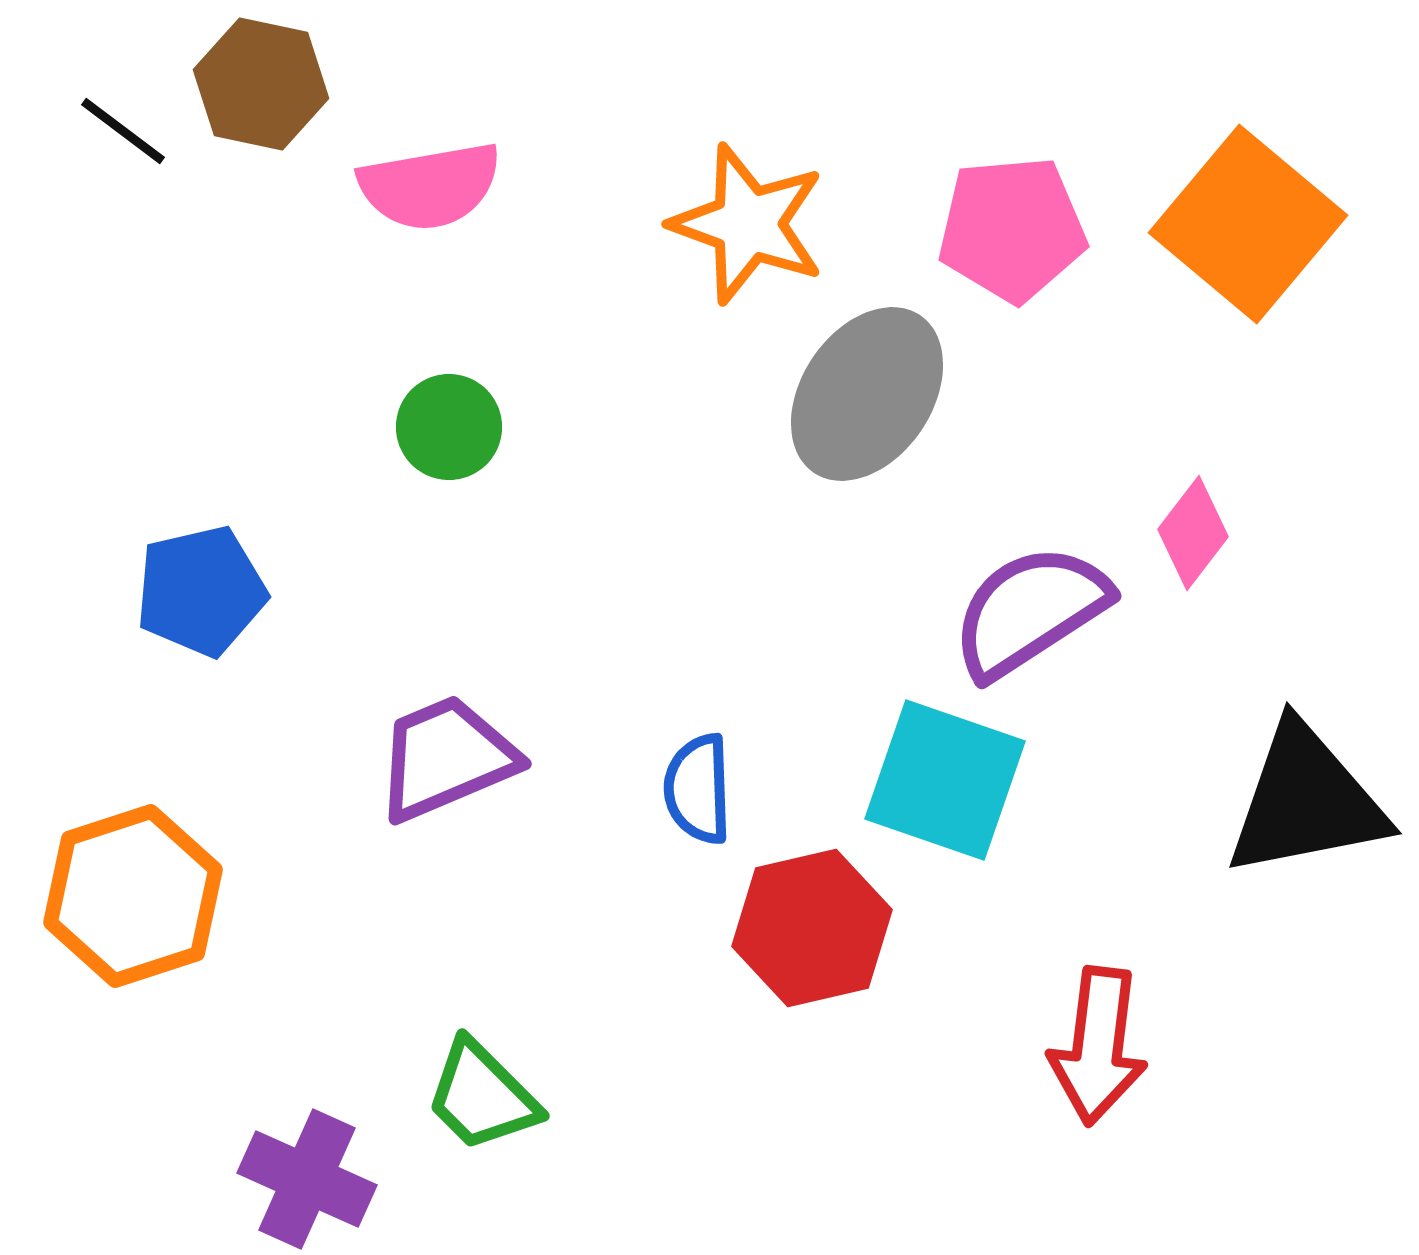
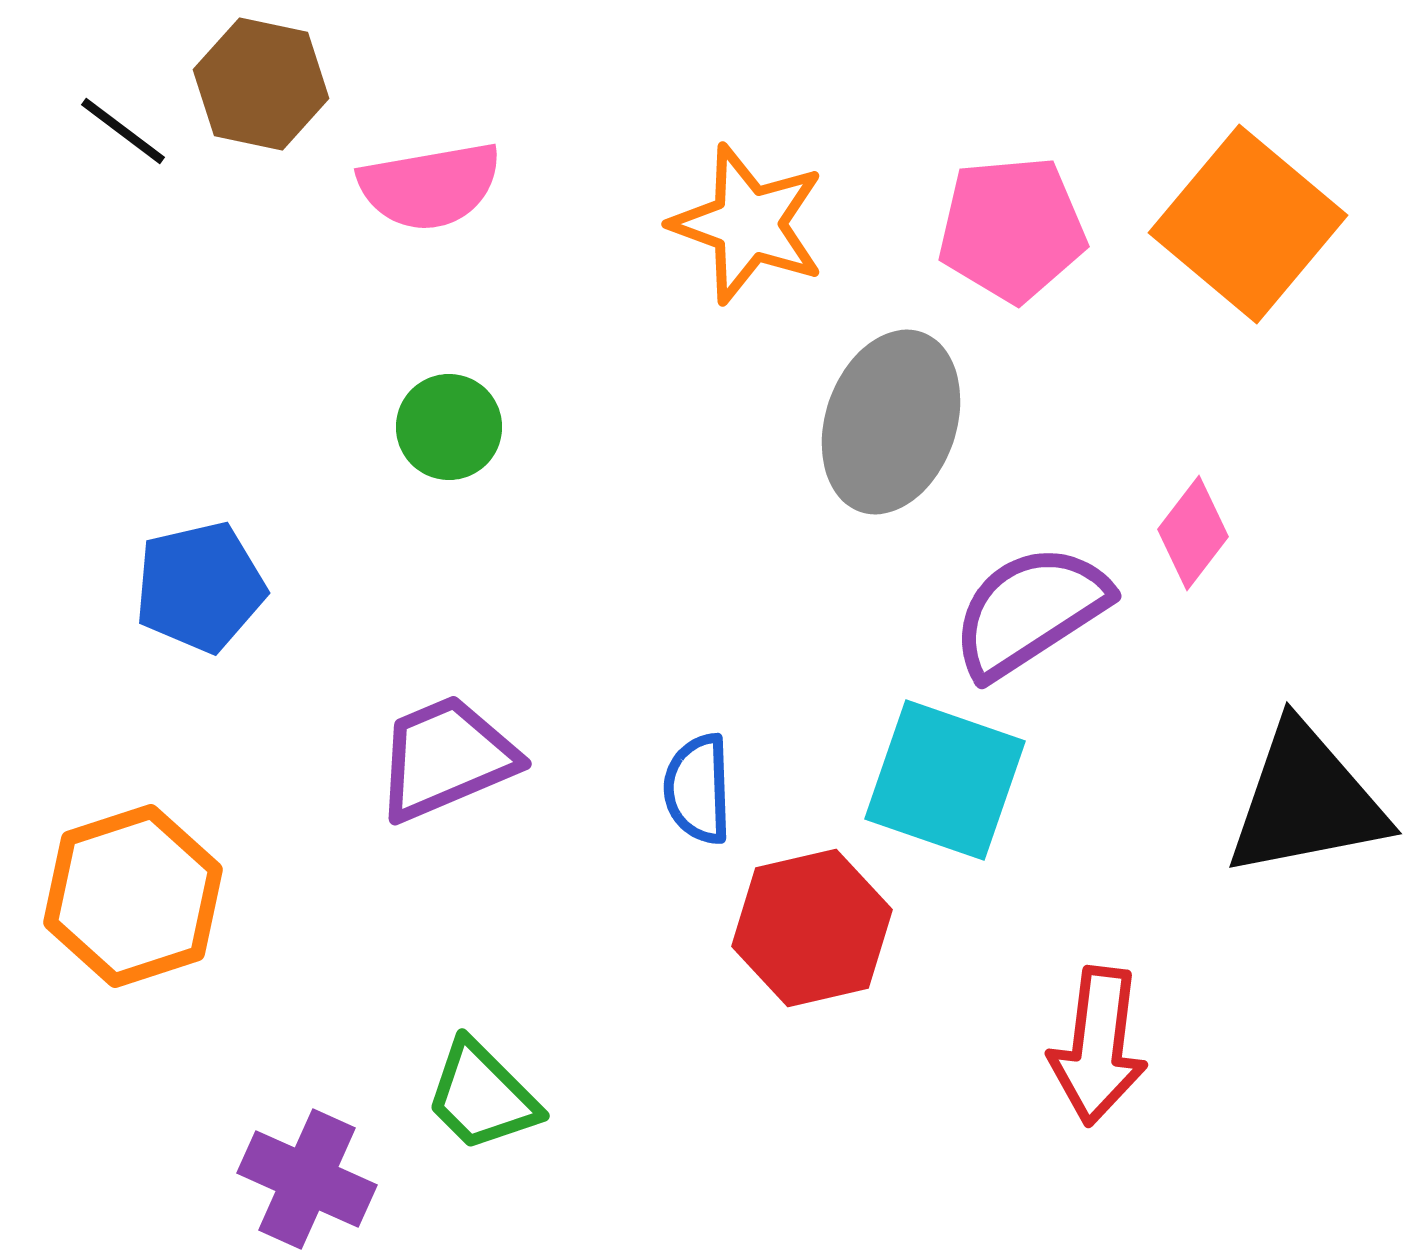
gray ellipse: moved 24 px right, 28 px down; rotated 15 degrees counterclockwise
blue pentagon: moved 1 px left, 4 px up
